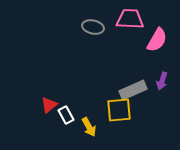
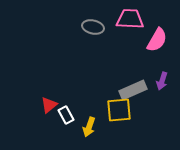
yellow arrow: rotated 48 degrees clockwise
